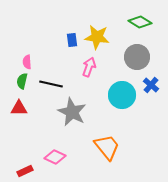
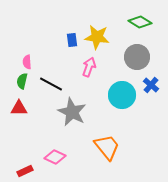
black line: rotated 15 degrees clockwise
